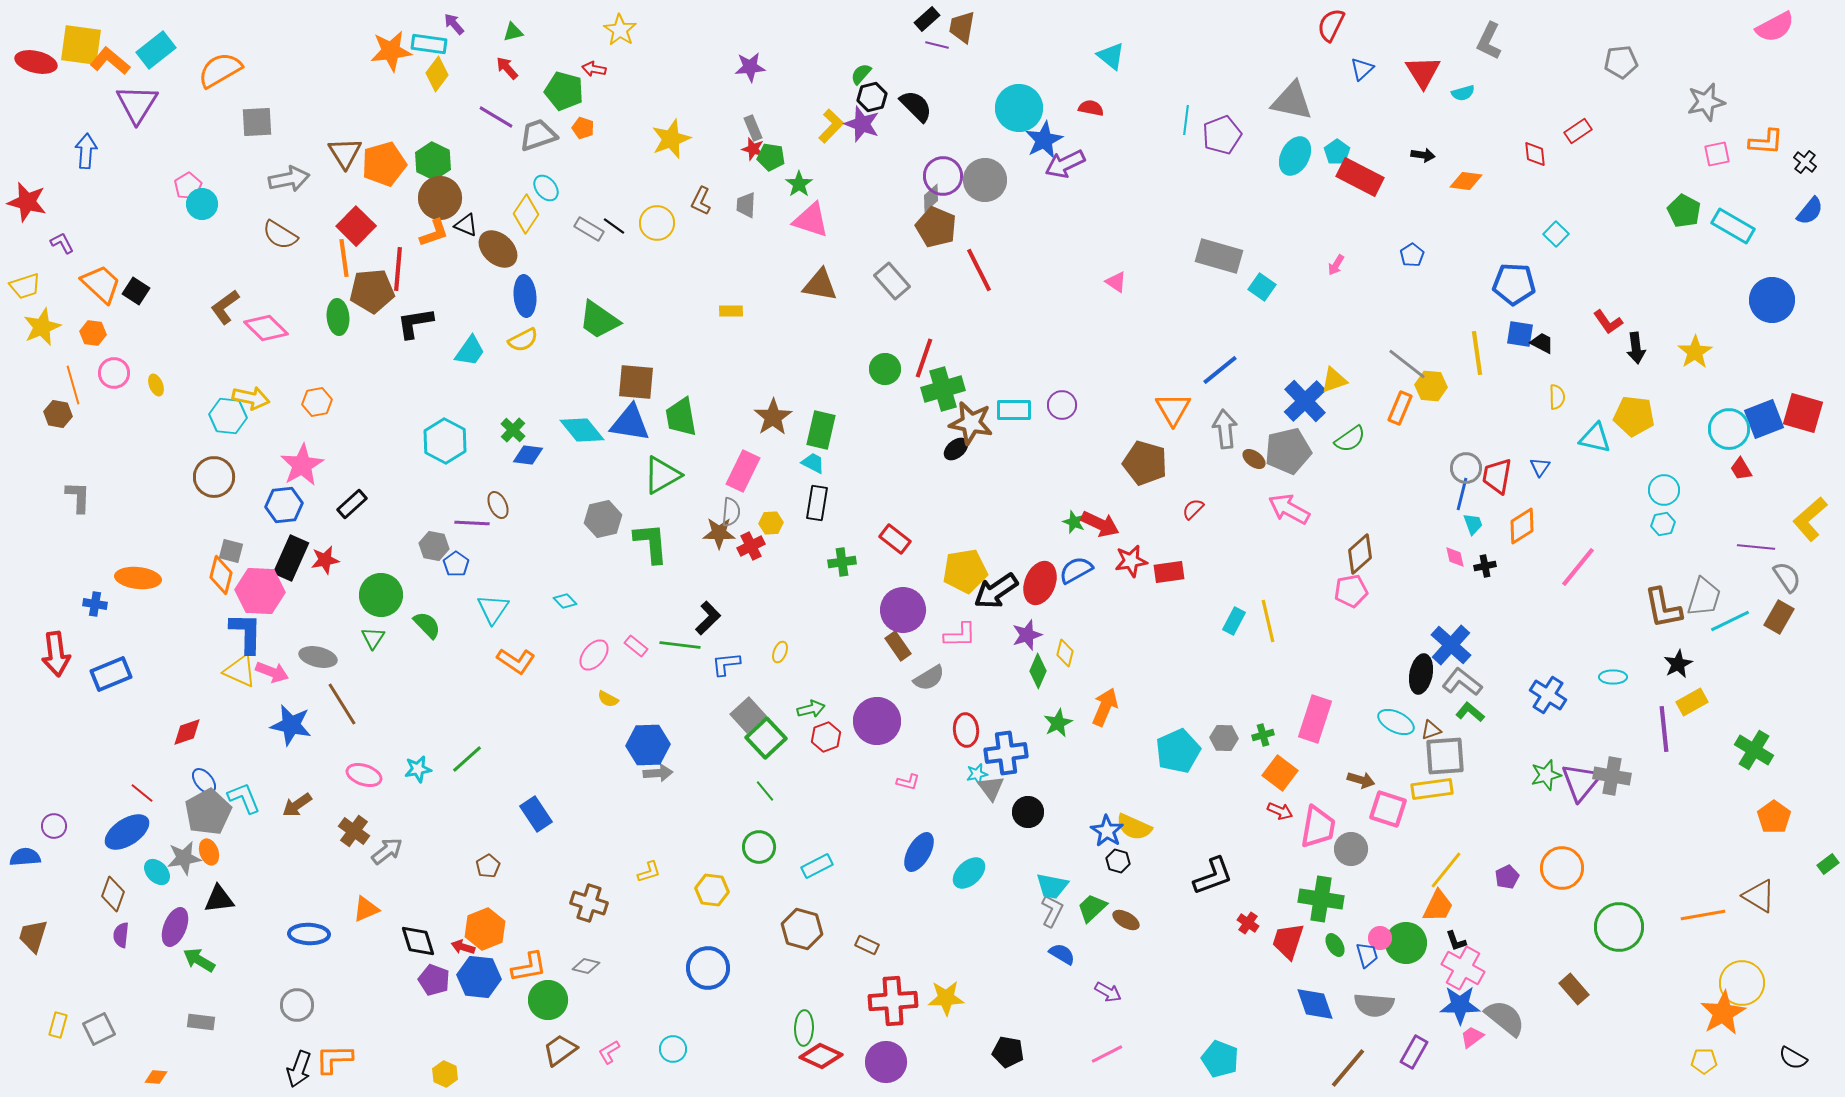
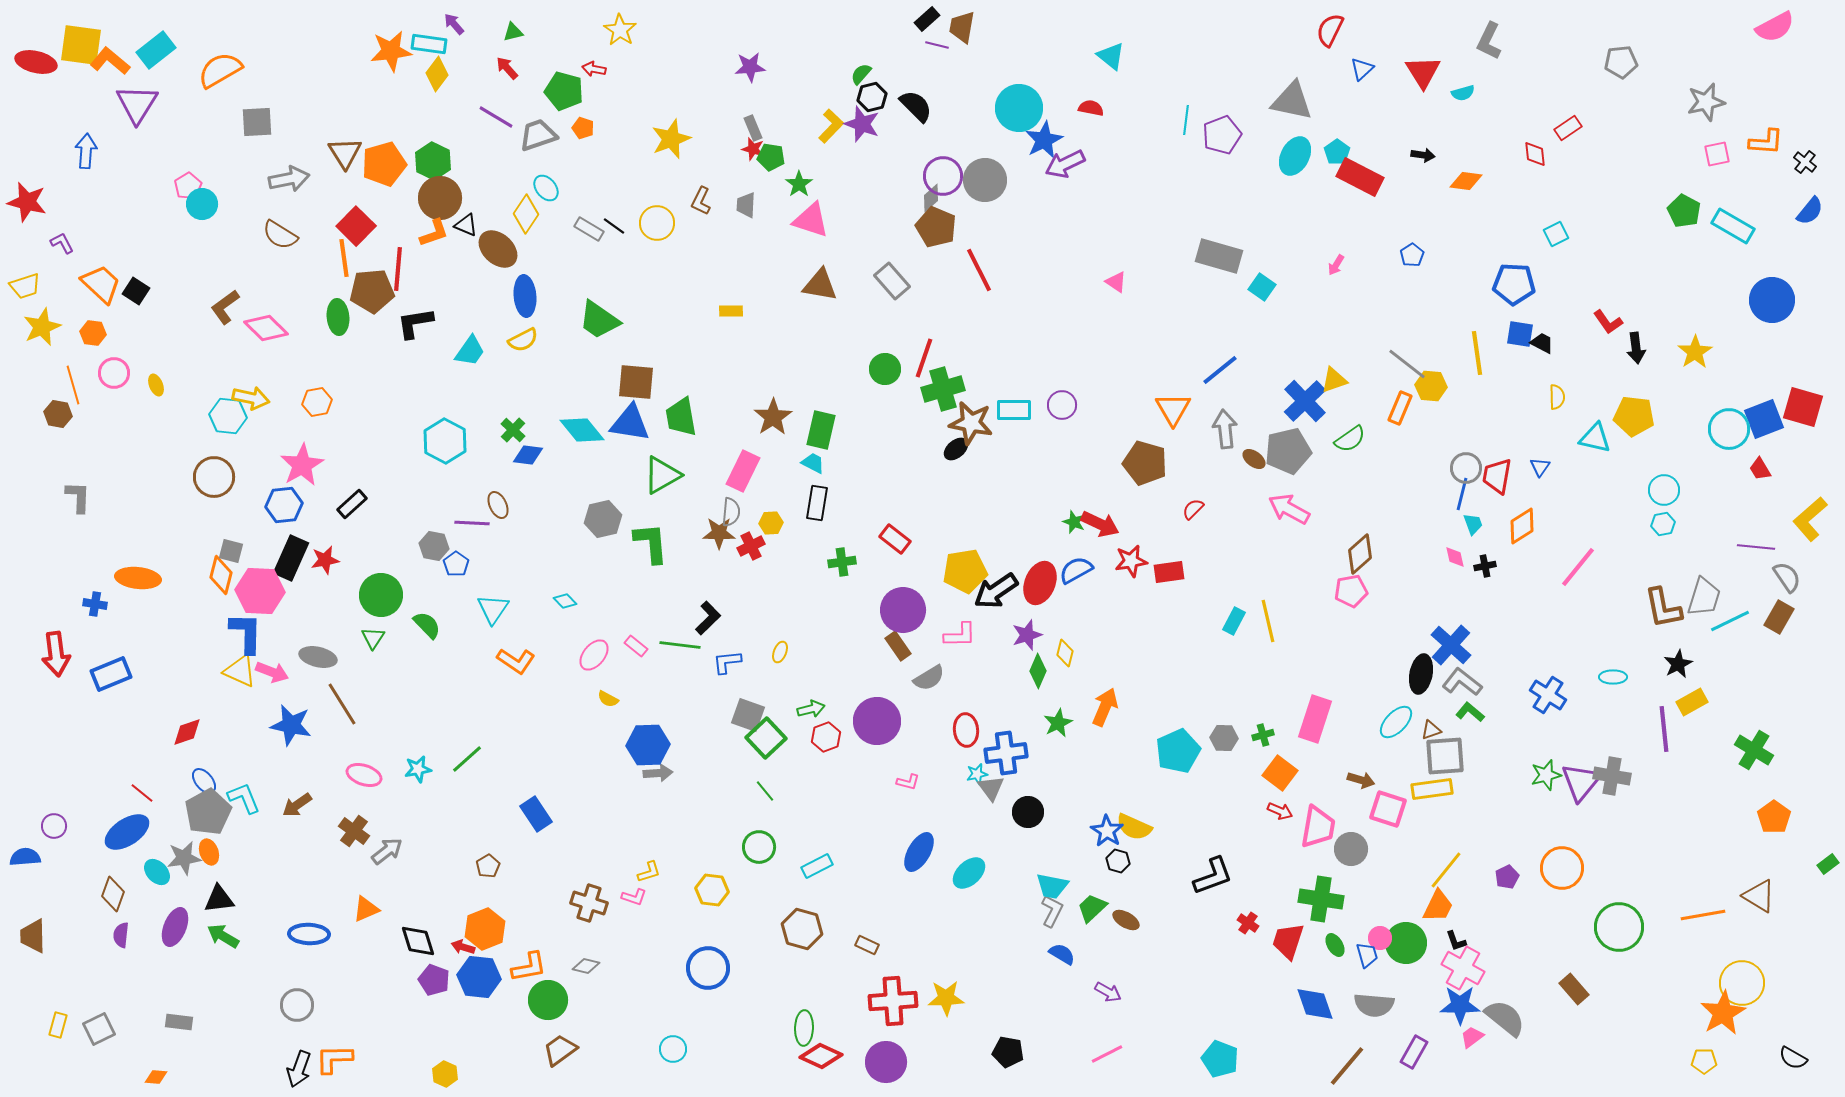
red semicircle at (1331, 25): moved 1 px left, 5 px down
red rectangle at (1578, 131): moved 10 px left, 3 px up
cyan square at (1556, 234): rotated 20 degrees clockwise
red square at (1803, 413): moved 6 px up
red trapezoid at (1741, 469): moved 19 px right
blue L-shape at (726, 664): moved 1 px right, 2 px up
gray square at (748, 715): rotated 28 degrees counterclockwise
cyan ellipse at (1396, 722): rotated 72 degrees counterclockwise
brown trapezoid at (33, 936): rotated 18 degrees counterclockwise
green arrow at (199, 960): moved 24 px right, 24 px up
gray rectangle at (201, 1022): moved 22 px left
pink L-shape at (609, 1052): moved 25 px right, 155 px up; rotated 130 degrees counterclockwise
brown line at (1348, 1068): moved 1 px left, 2 px up
